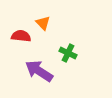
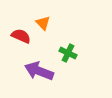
red semicircle: rotated 18 degrees clockwise
purple arrow: rotated 12 degrees counterclockwise
